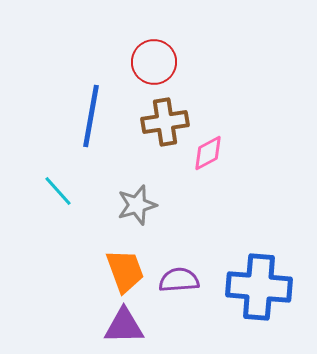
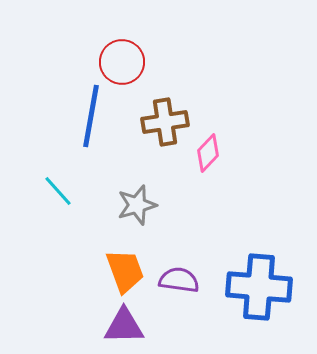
red circle: moved 32 px left
pink diamond: rotated 18 degrees counterclockwise
purple semicircle: rotated 12 degrees clockwise
